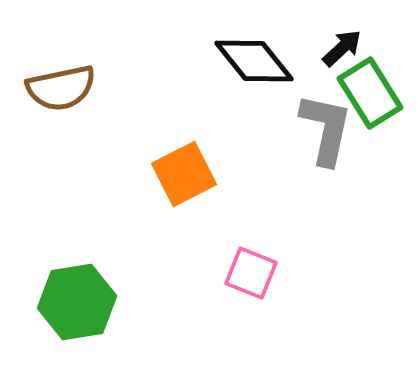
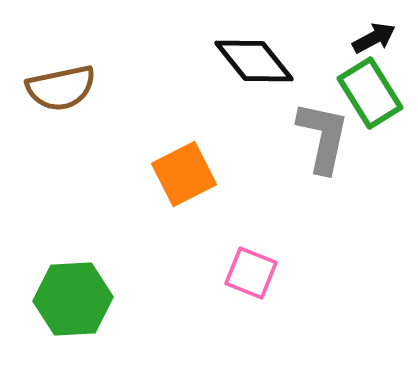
black arrow: moved 32 px right, 10 px up; rotated 15 degrees clockwise
gray L-shape: moved 3 px left, 8 px down
green hexagon: moved 4 px left, 3 px up; rotated 6 degrees clockwise
